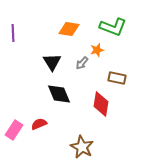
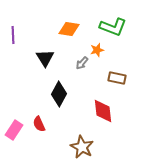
purple line: moved 2 px down
black triangle: moved 7 px left, 4 px up
black diamond: rotated 50 degrees clockwise
red diamond: moved 2 px right, 7 px down; rotated 15 degrees counterclockwise
red semicircle: rotated 91 degrees counterclockwise
